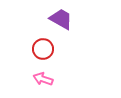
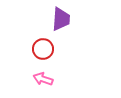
purple trapezoid: rotated 65 degrees clockwise
